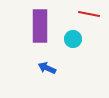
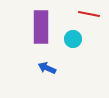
purple rectangle: moved 1 px right, 1 px down
